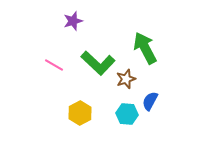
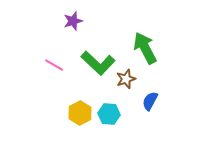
cyan hexagon: moved 18 px left
